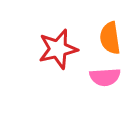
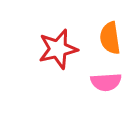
pink semicircle: moved 1 px right, 5 px down
